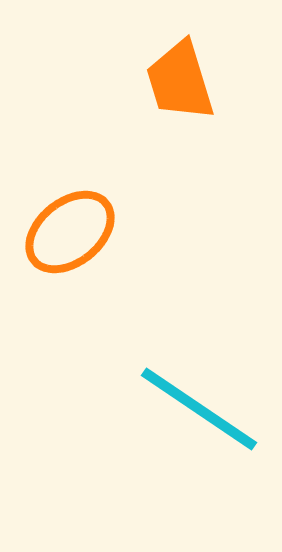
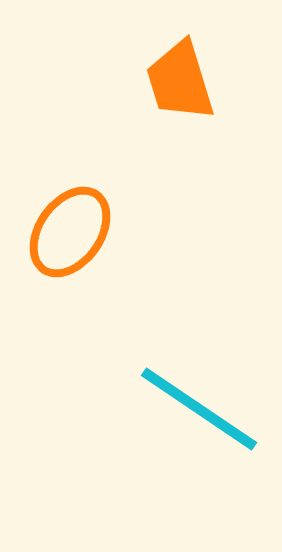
orange ellipse: rotated 16 degrees counterclockwise
